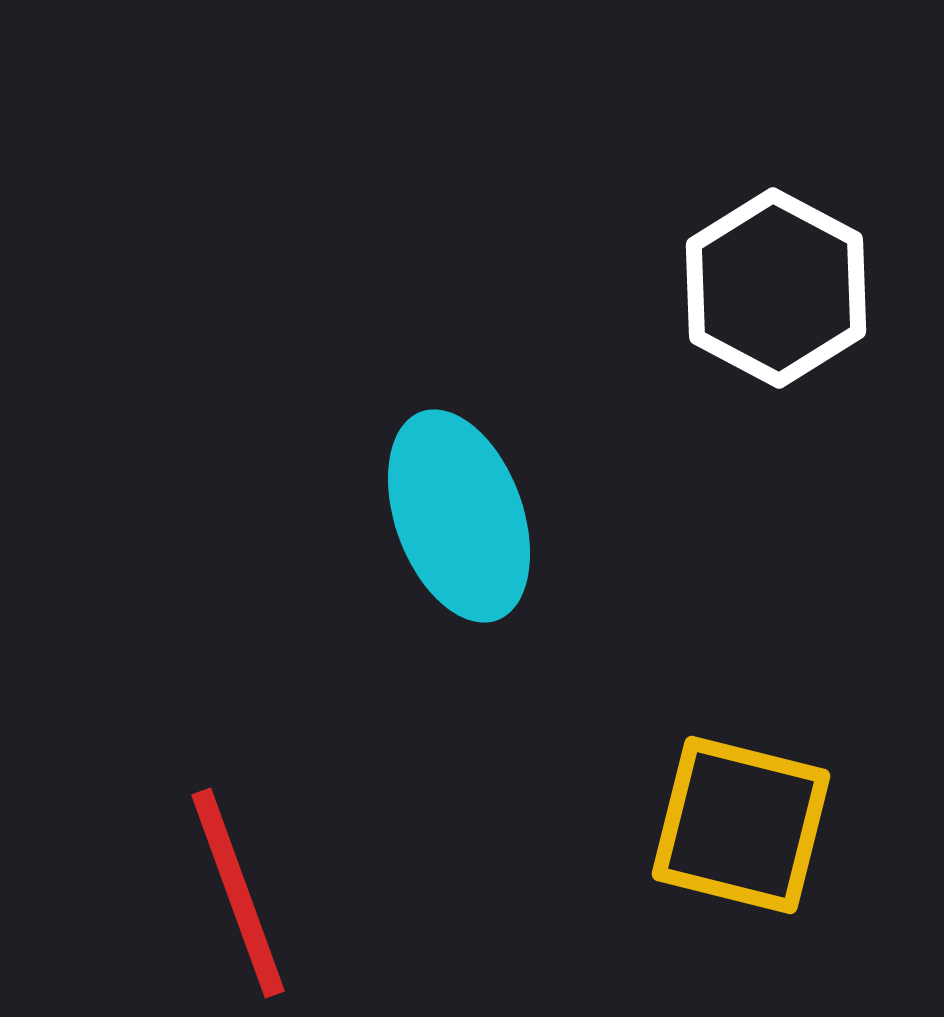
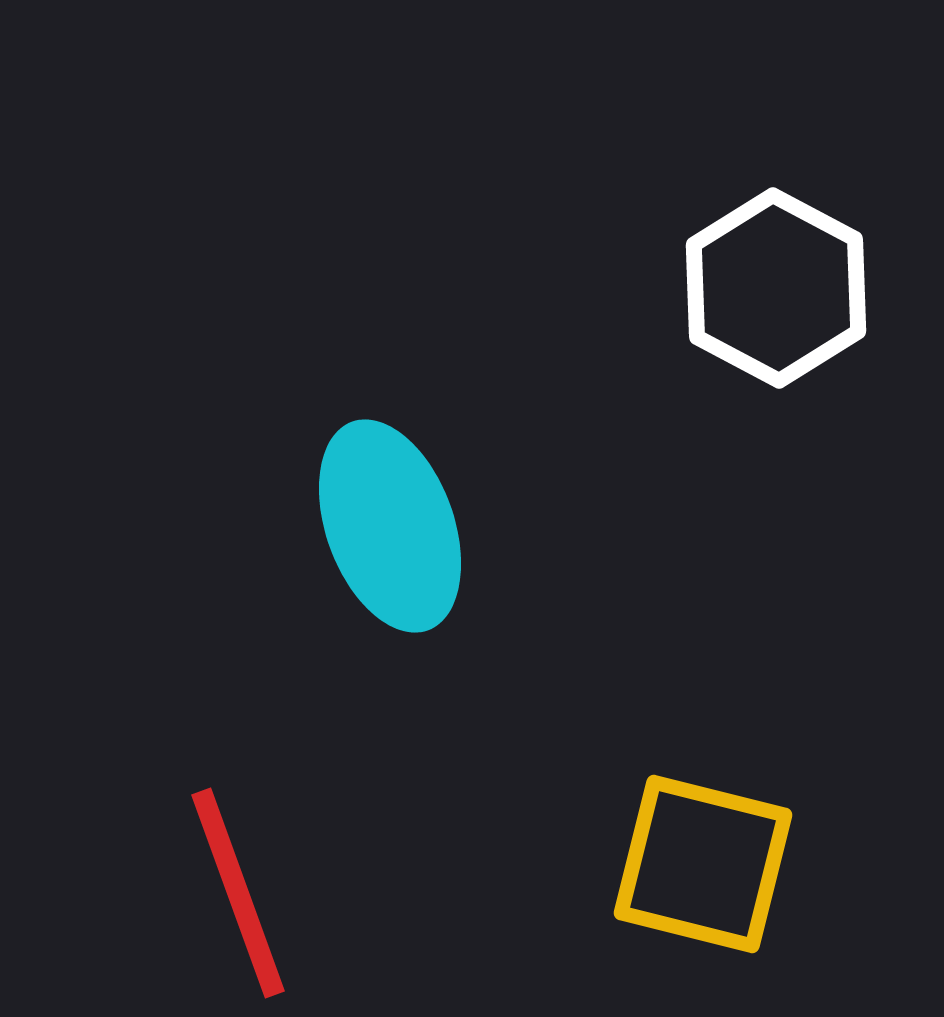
cyan ellipse: moved 69 px left, 10 px down
yellow square: moved 38 px left, 39 px down
